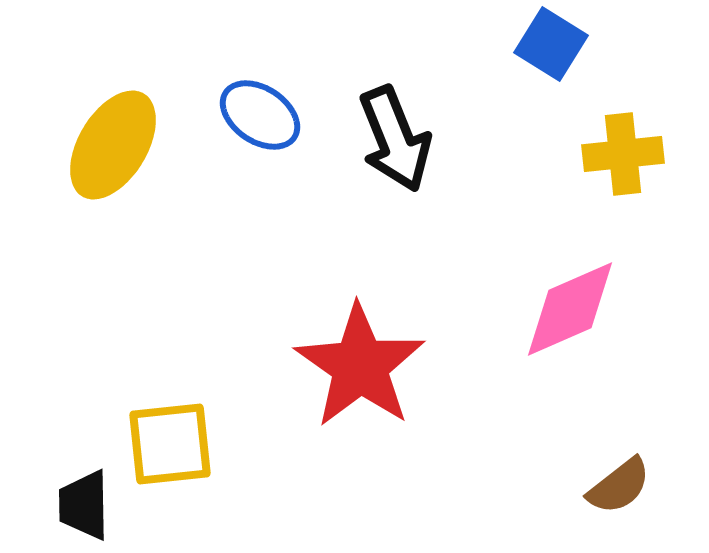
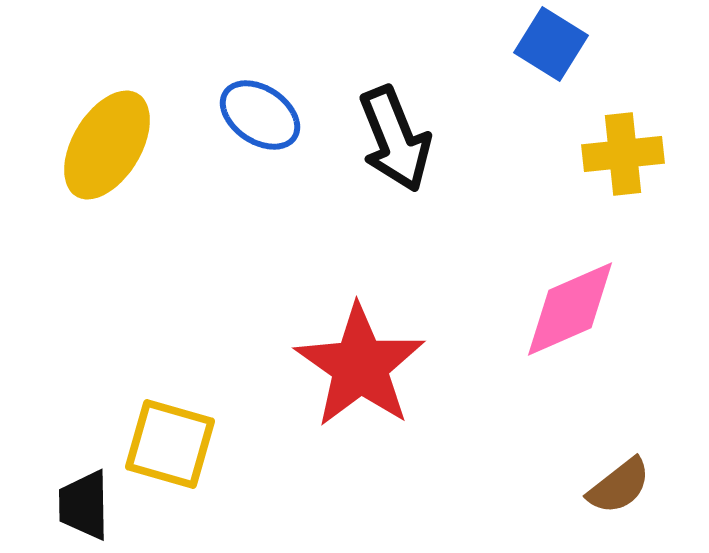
yellow ellipse: moved 6 px left
yellow square: rotated 22 degrees clockwise
